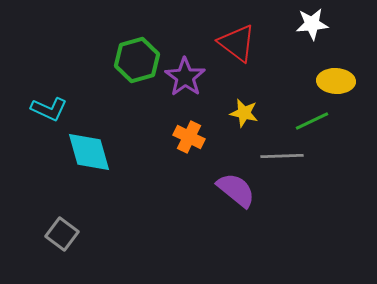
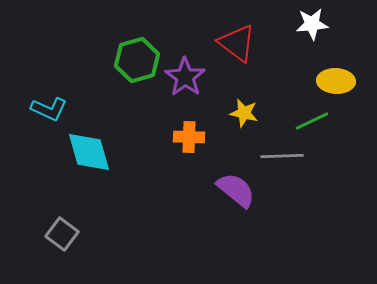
orange cross: rotated 24 degrees counterclockwise
